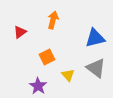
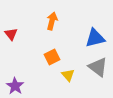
orange arrow: moved 1 px left, 1 px down
red triangle: moved 9 px left, 2 px down; rotated 32 degrees counterclockwise
orange square: moved 5 px right
gray triangle: moved 2 px right, 1 px up
purple star: moved 23 px left
